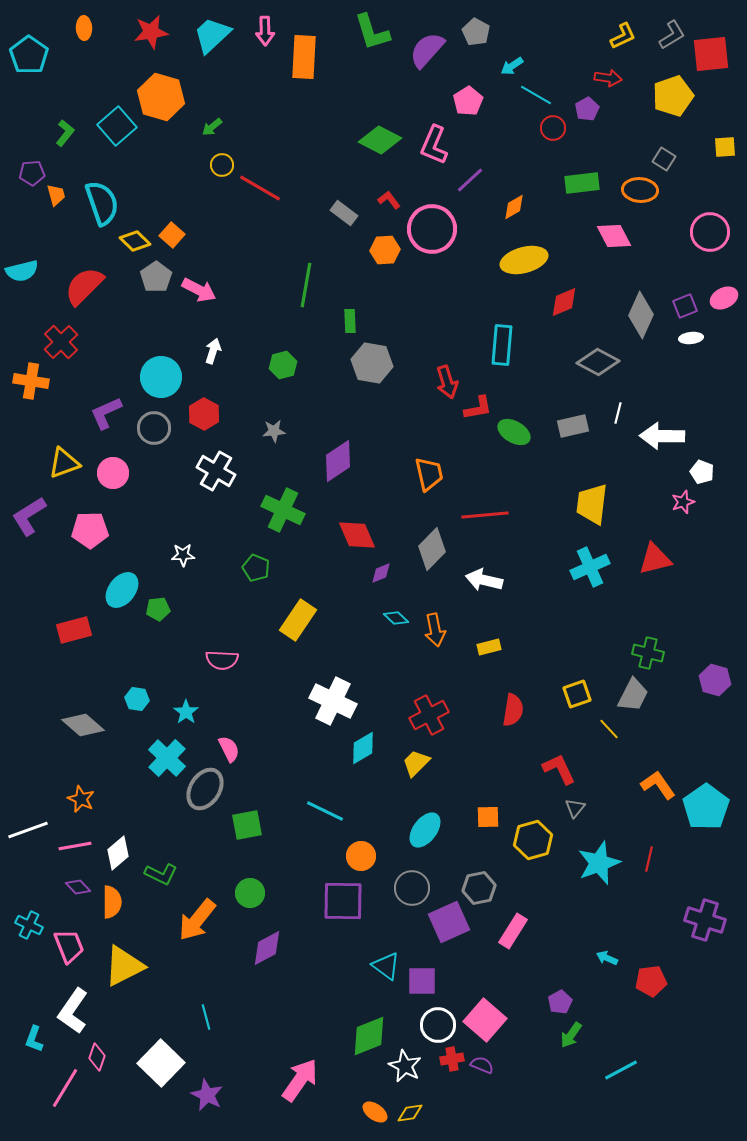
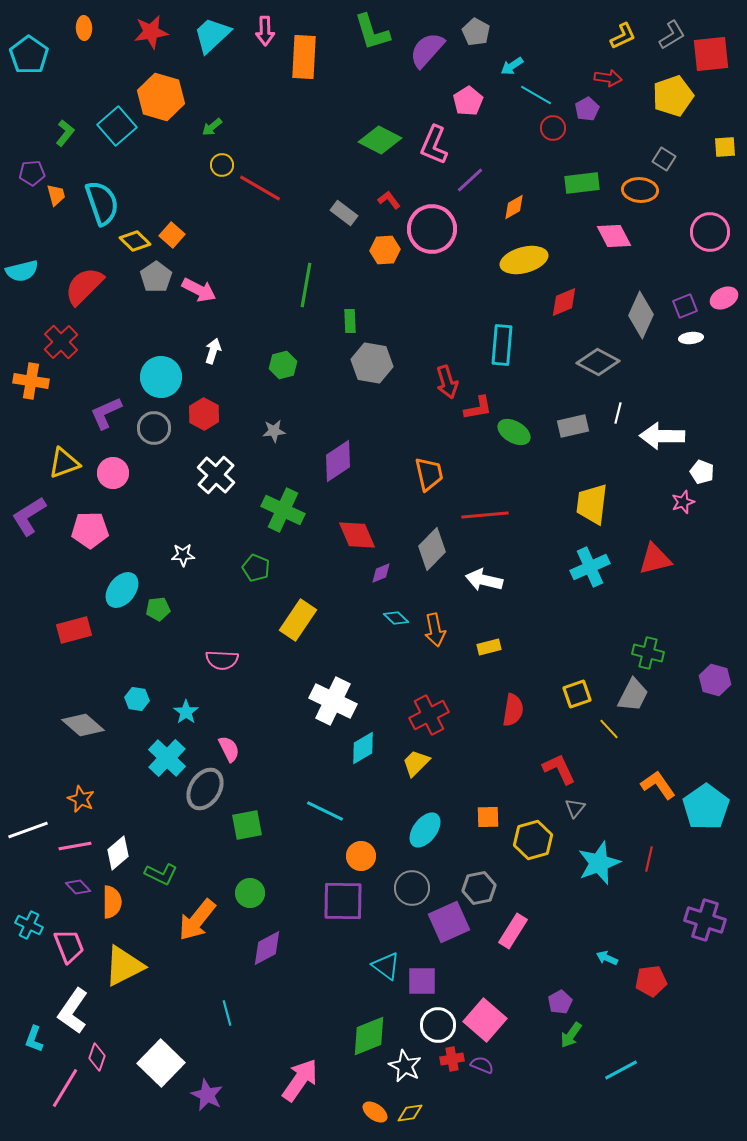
white cross at (216, 471): moved 4 px down; rotated 12 degrees clockwise
cyan line at (206, 1017): moved 21 px right, 4 px up
